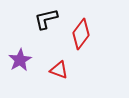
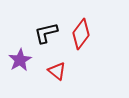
black L-shape: moved 14 px down
red triangle: moved 2 px left, 1 px down; rotated 18 degrees clockwise
